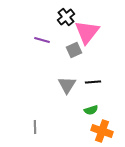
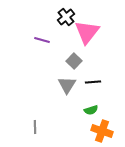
gray square: moved 11 px down; rotated 21 degrees counterclockwise
